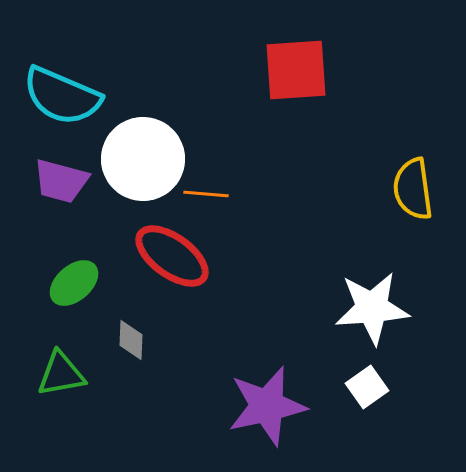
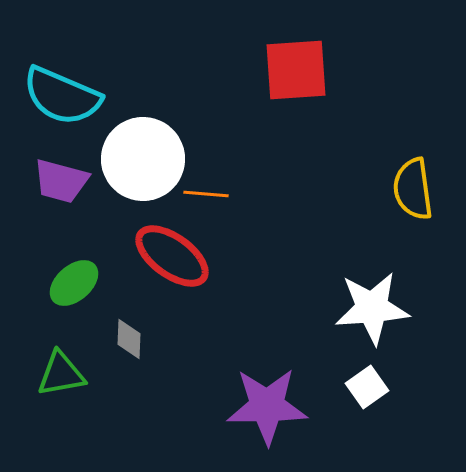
gray diamond: moved 2 px left, 1 px up
purple star: rotated 12 degrees clockwise
